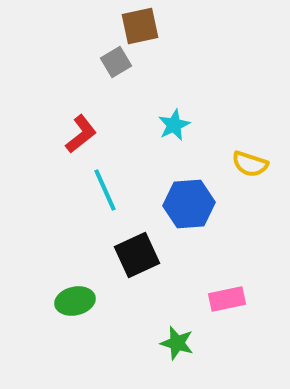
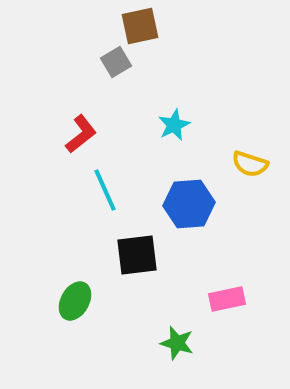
black square: rotated 18 degrees clockwise
green ellipse: rotated 48 degrees counterclockwise
